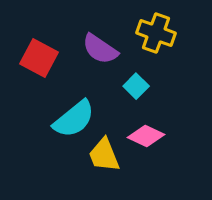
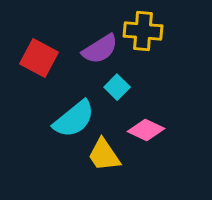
yellow cross: moved 13 px left, 2 px up; rotated 15 degrees counterclockwise
purple semicircle: rotated 66 degrees counterclockwise
cyan square: moved 19 px left, 1 px down
pink diamond: moved 6 px up
yellow trapezoid: rotated 12 degrees counterclockwise
